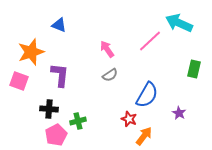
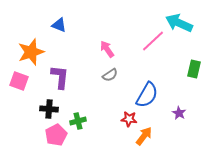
pink line: moved 3 px right
purple L-shape: moved 2 px down
red star: rotated 14 degrees counterclockwise
